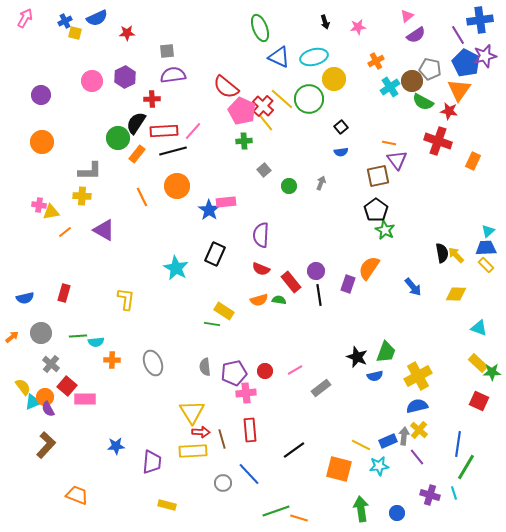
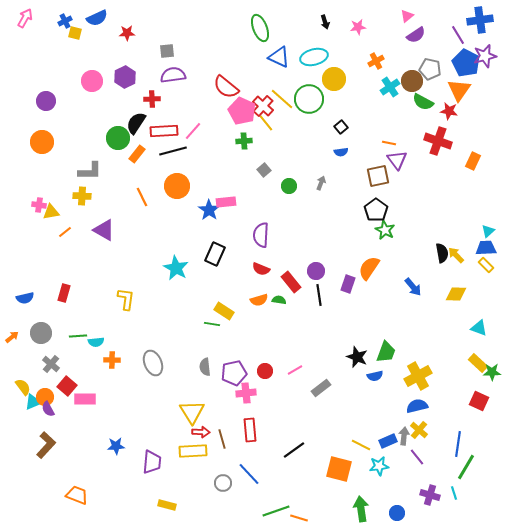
purple circle at (41, 95): moved 5 px right, 6 px down
